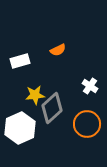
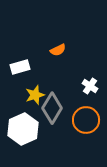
white rectangle: moved 6 px down
yellow star: rotated 12 degrees counterclockwise
gray diamond: rotated 16 degrees counterclockwise
orange circle: moved 1 px left, 4 px up
white hexagon: moved 3 px right, 1 px down
